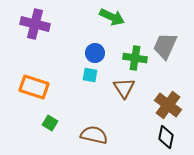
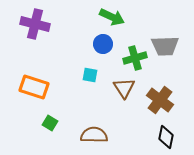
gray trapezoid: rotated 116 degrees counterclockwise
blue circle: moved 8 px right, 9 px up
green cross: rotated 25 degrees counterclockwise
brown cross: moved 8 px left, 5 px up
brown semicircle: rotated 12 degrees counterclockwise
